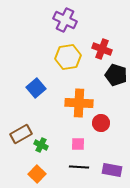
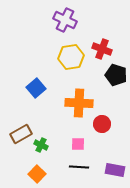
yellow hexagon: moved 3 px right
red circle: moved 1 px right, 1 px down
purple rectangle: moved 3 px right
